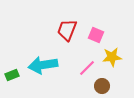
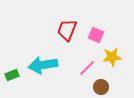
brown circle: moved 1 px left, 1 px down
